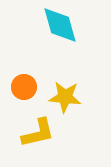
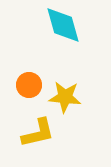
cyan diamond: moved 3 px right
orange circle: moved 5 px right, 2 px up
